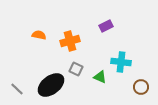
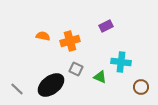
orange semicircle: moved 4 px right, 1 px down
